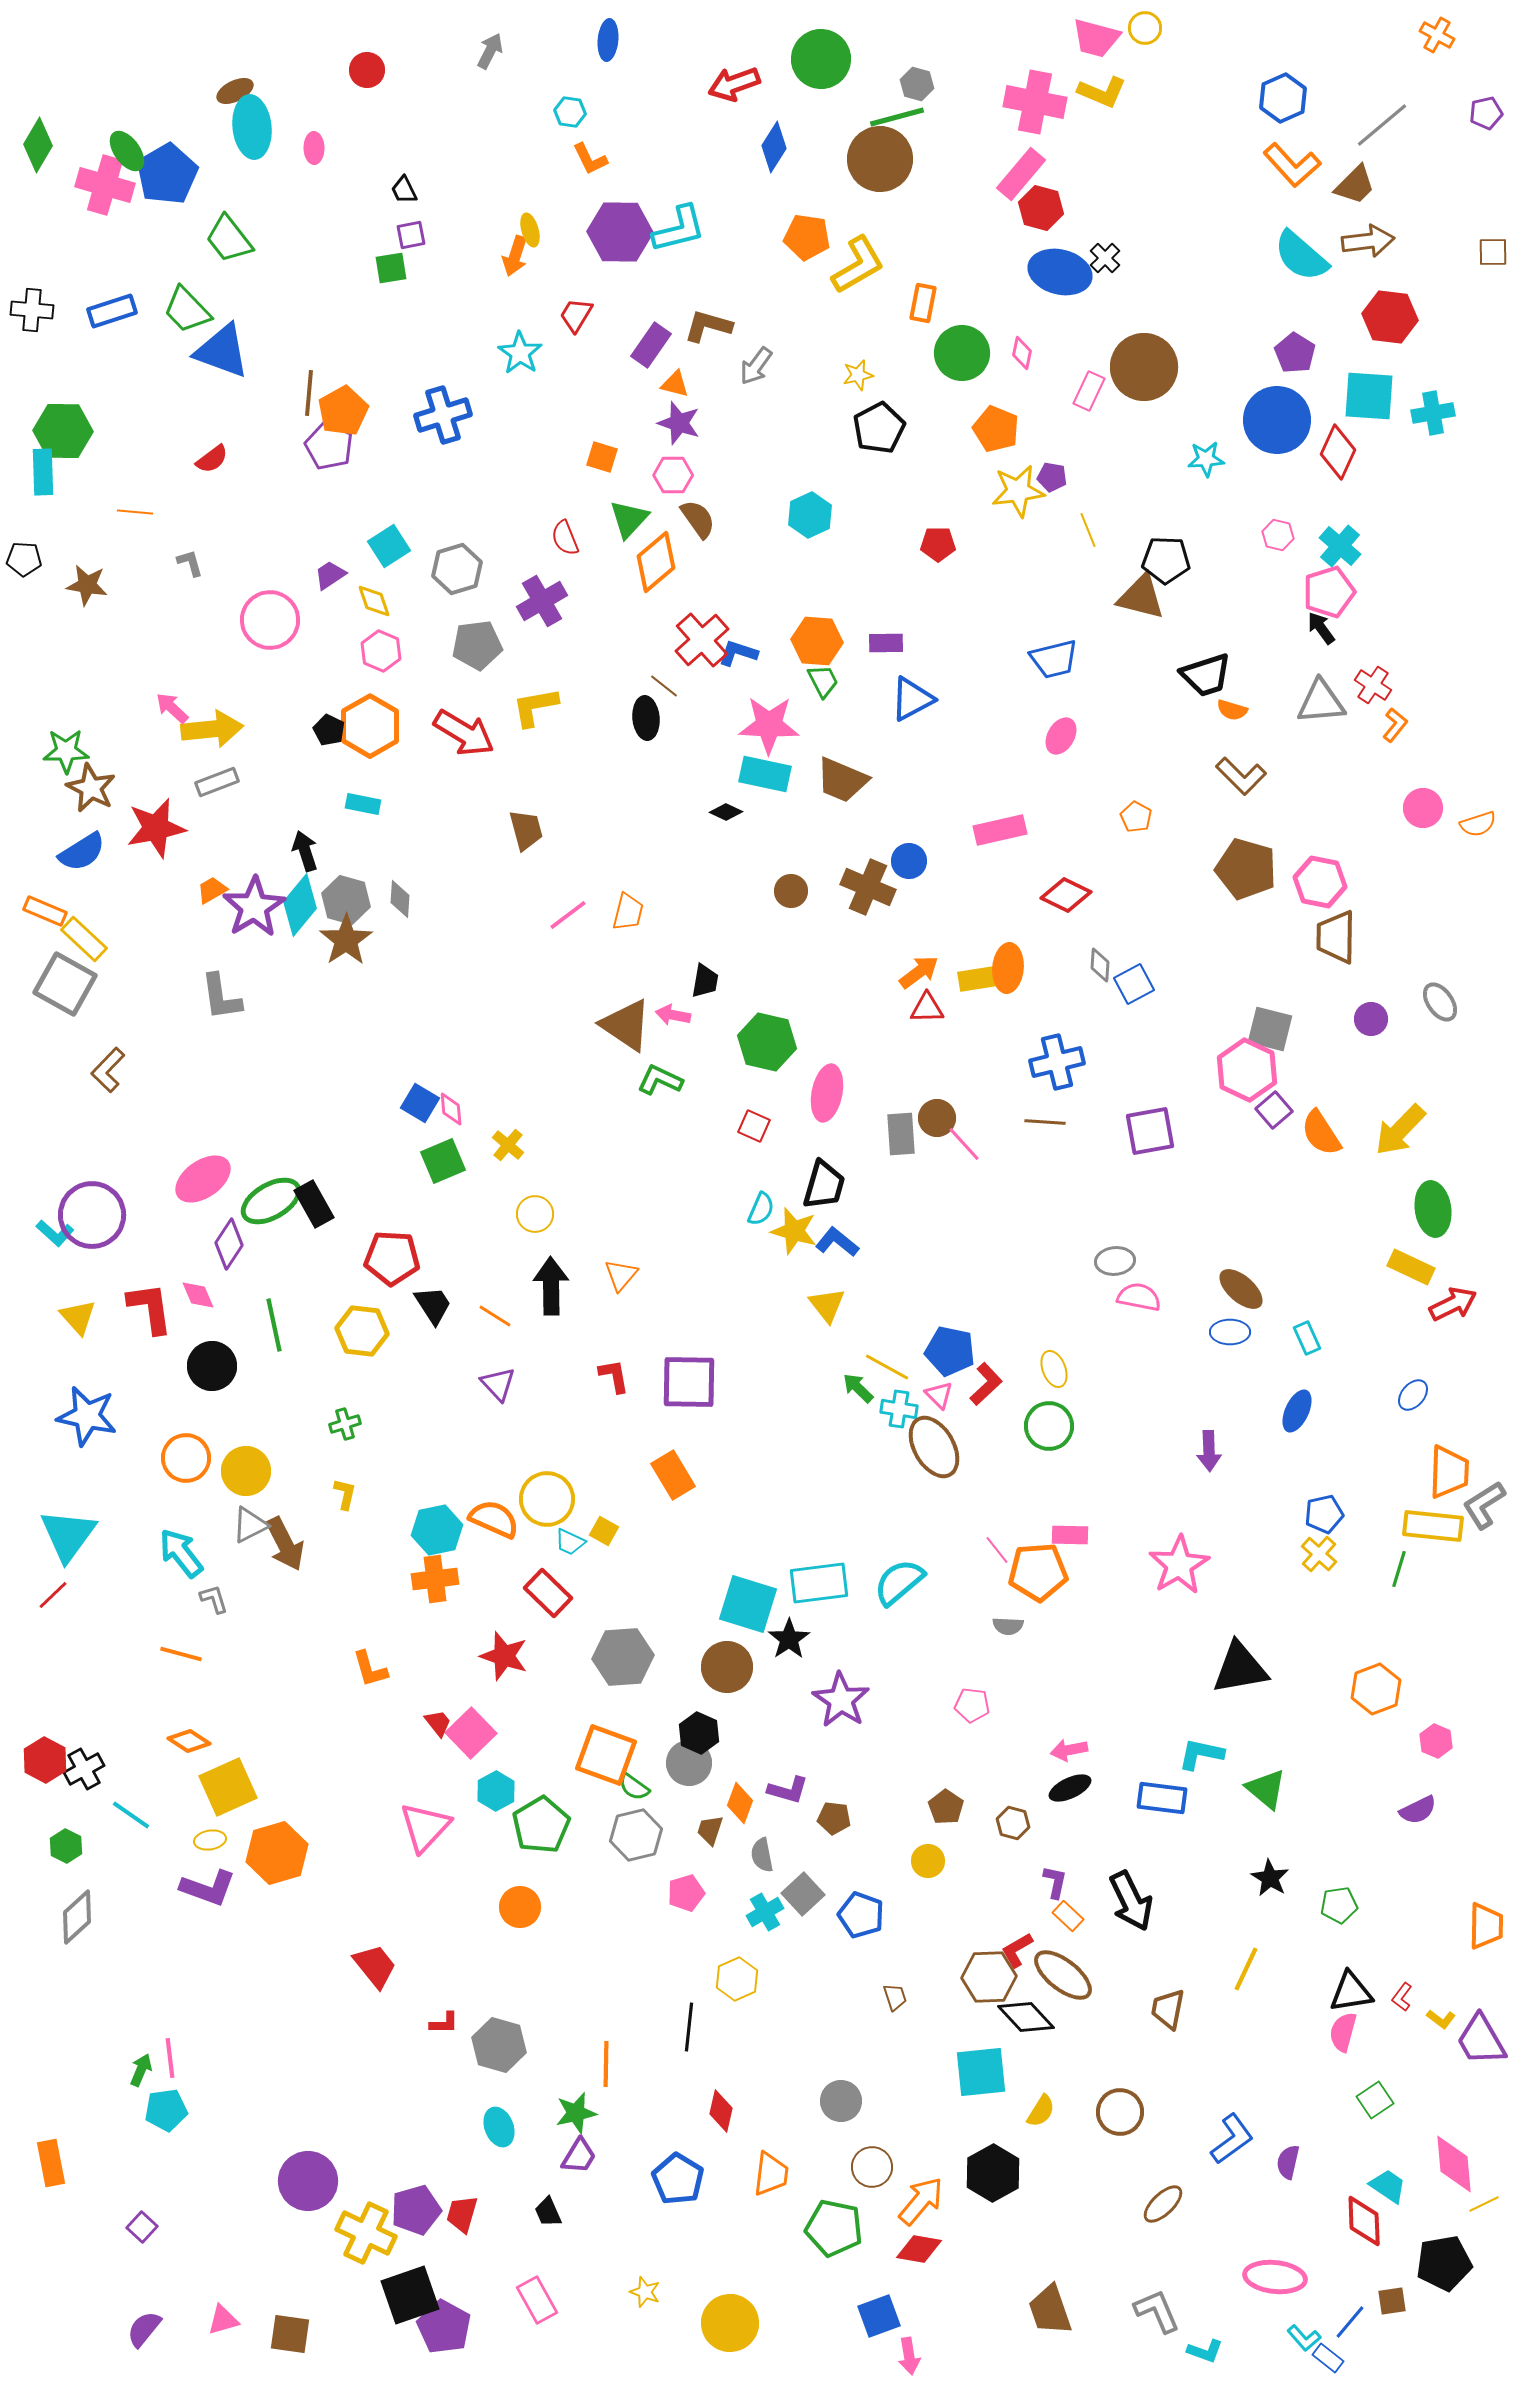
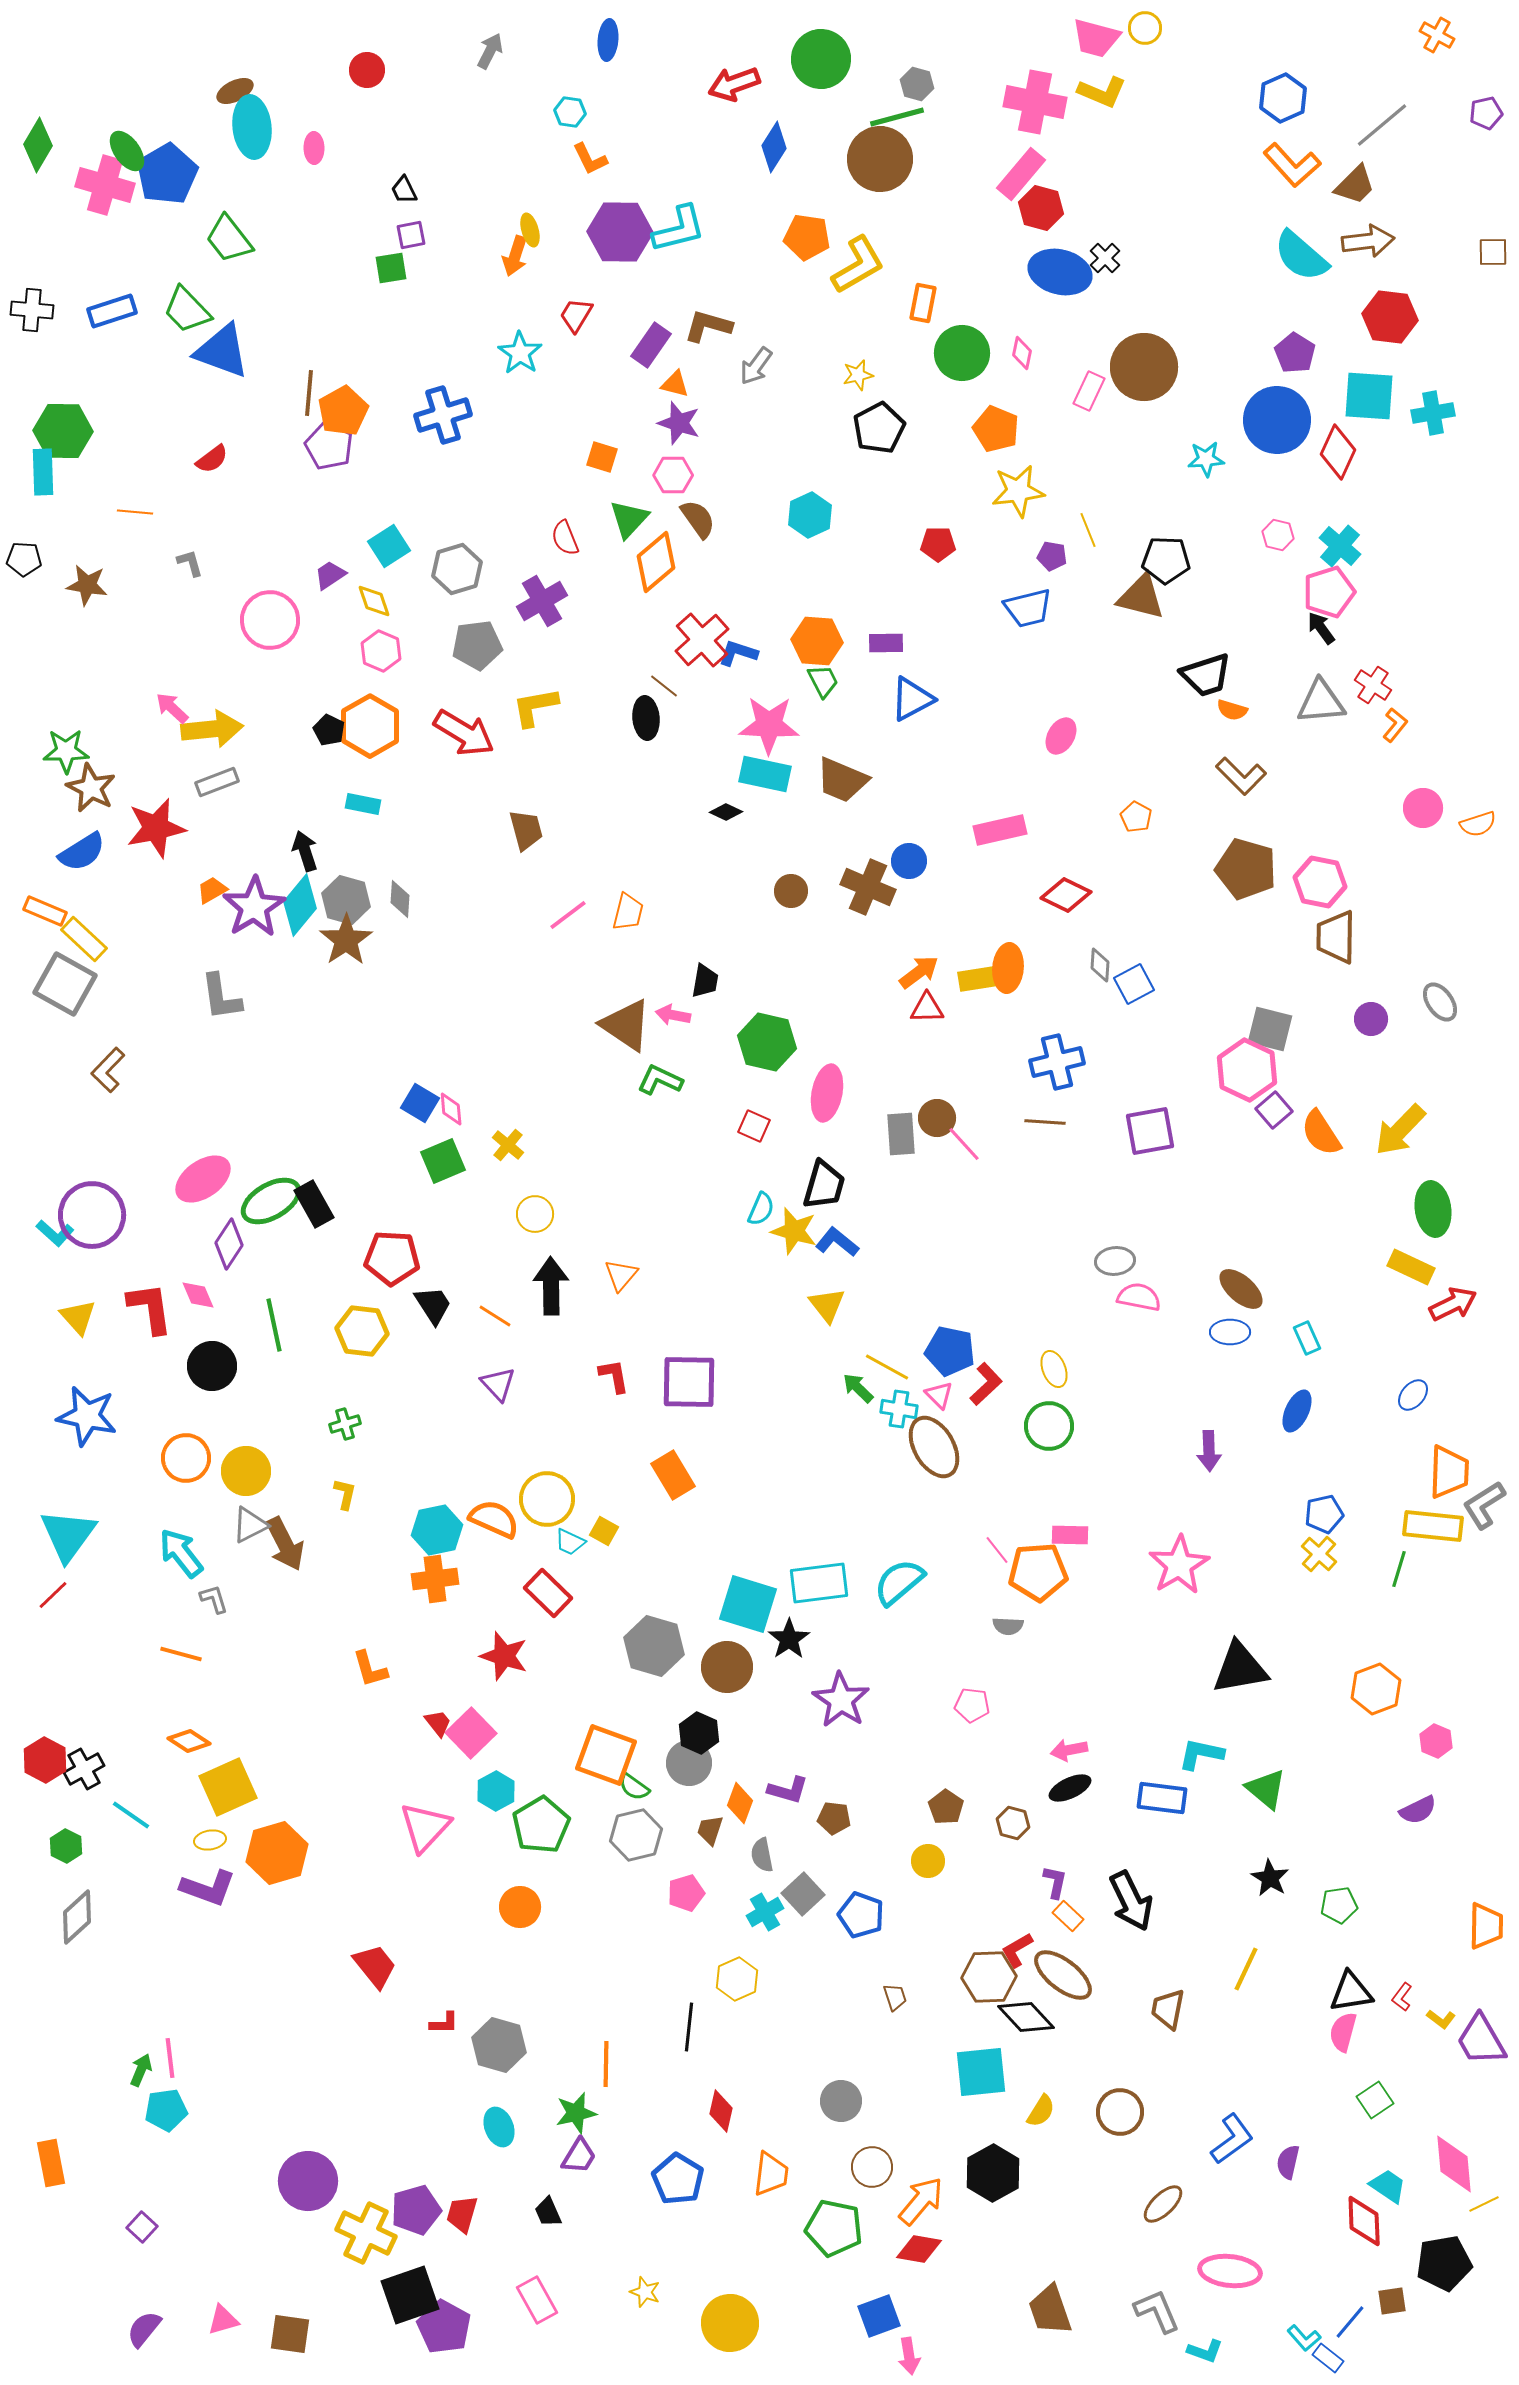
purple pentagon at (1052, 477): moved 79 px down
blue trapezoid at (1054, 659): moved 26 px left, 51 px up
gray hexagon at (623, 1657): moved 31 px right, 11 px up; rotated 20 degrees clockwise
pink ellipse at (1275, 2277): moved 45 px left, 6 px up
